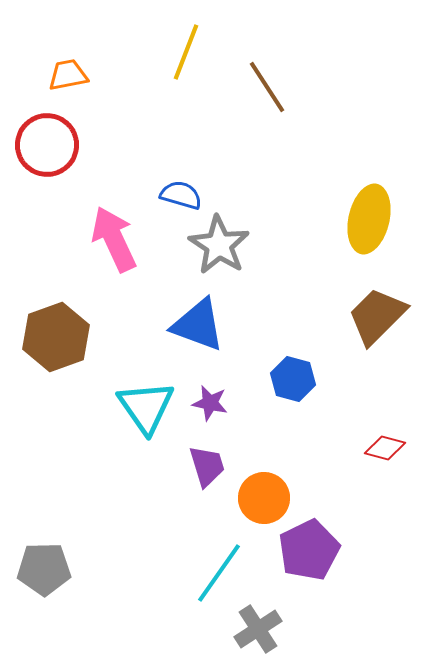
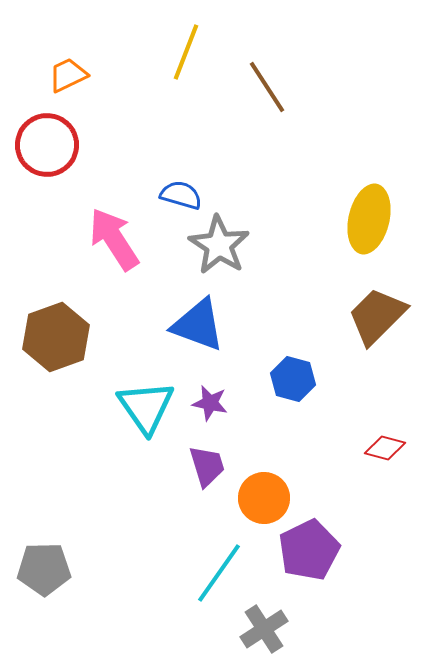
orange trapezoid: rotated 15 degrees counterclockwise
pink arrow: rotated 8 degrees counterclockwise
gray cross: moved 6 px right
